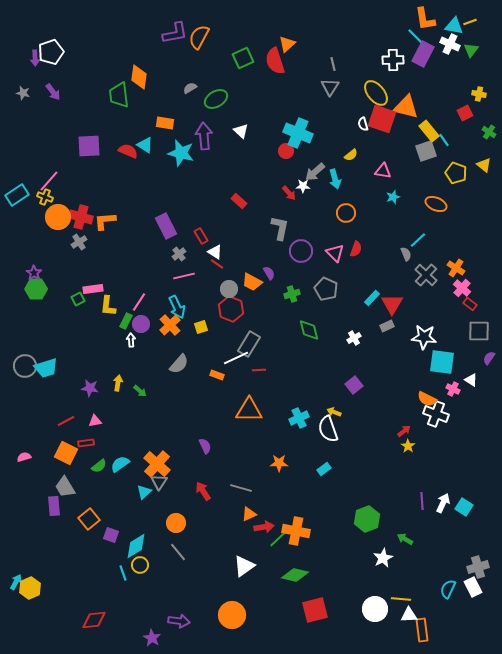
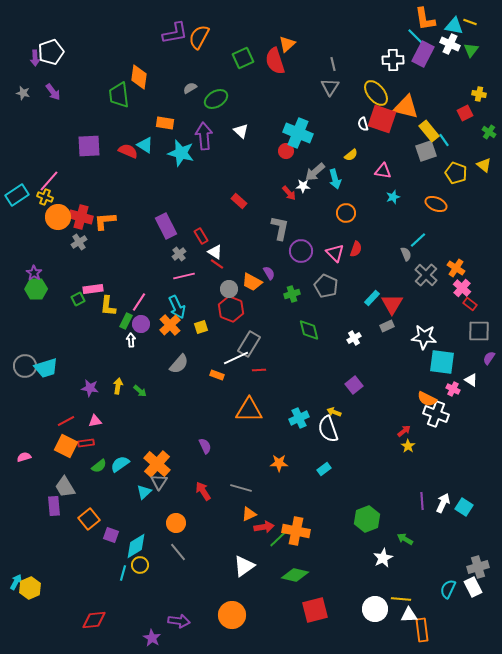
yellow line at (470, 22): rotated 40 degrees clockwise
gray pentagon at (326, 289): moved 3 px up
yellow arrow at (118, 383): moved 3 px down
orange square at (66, 453): moved 7 px up
cyan line at (123, 573): rotated 35 degrees clockwise
